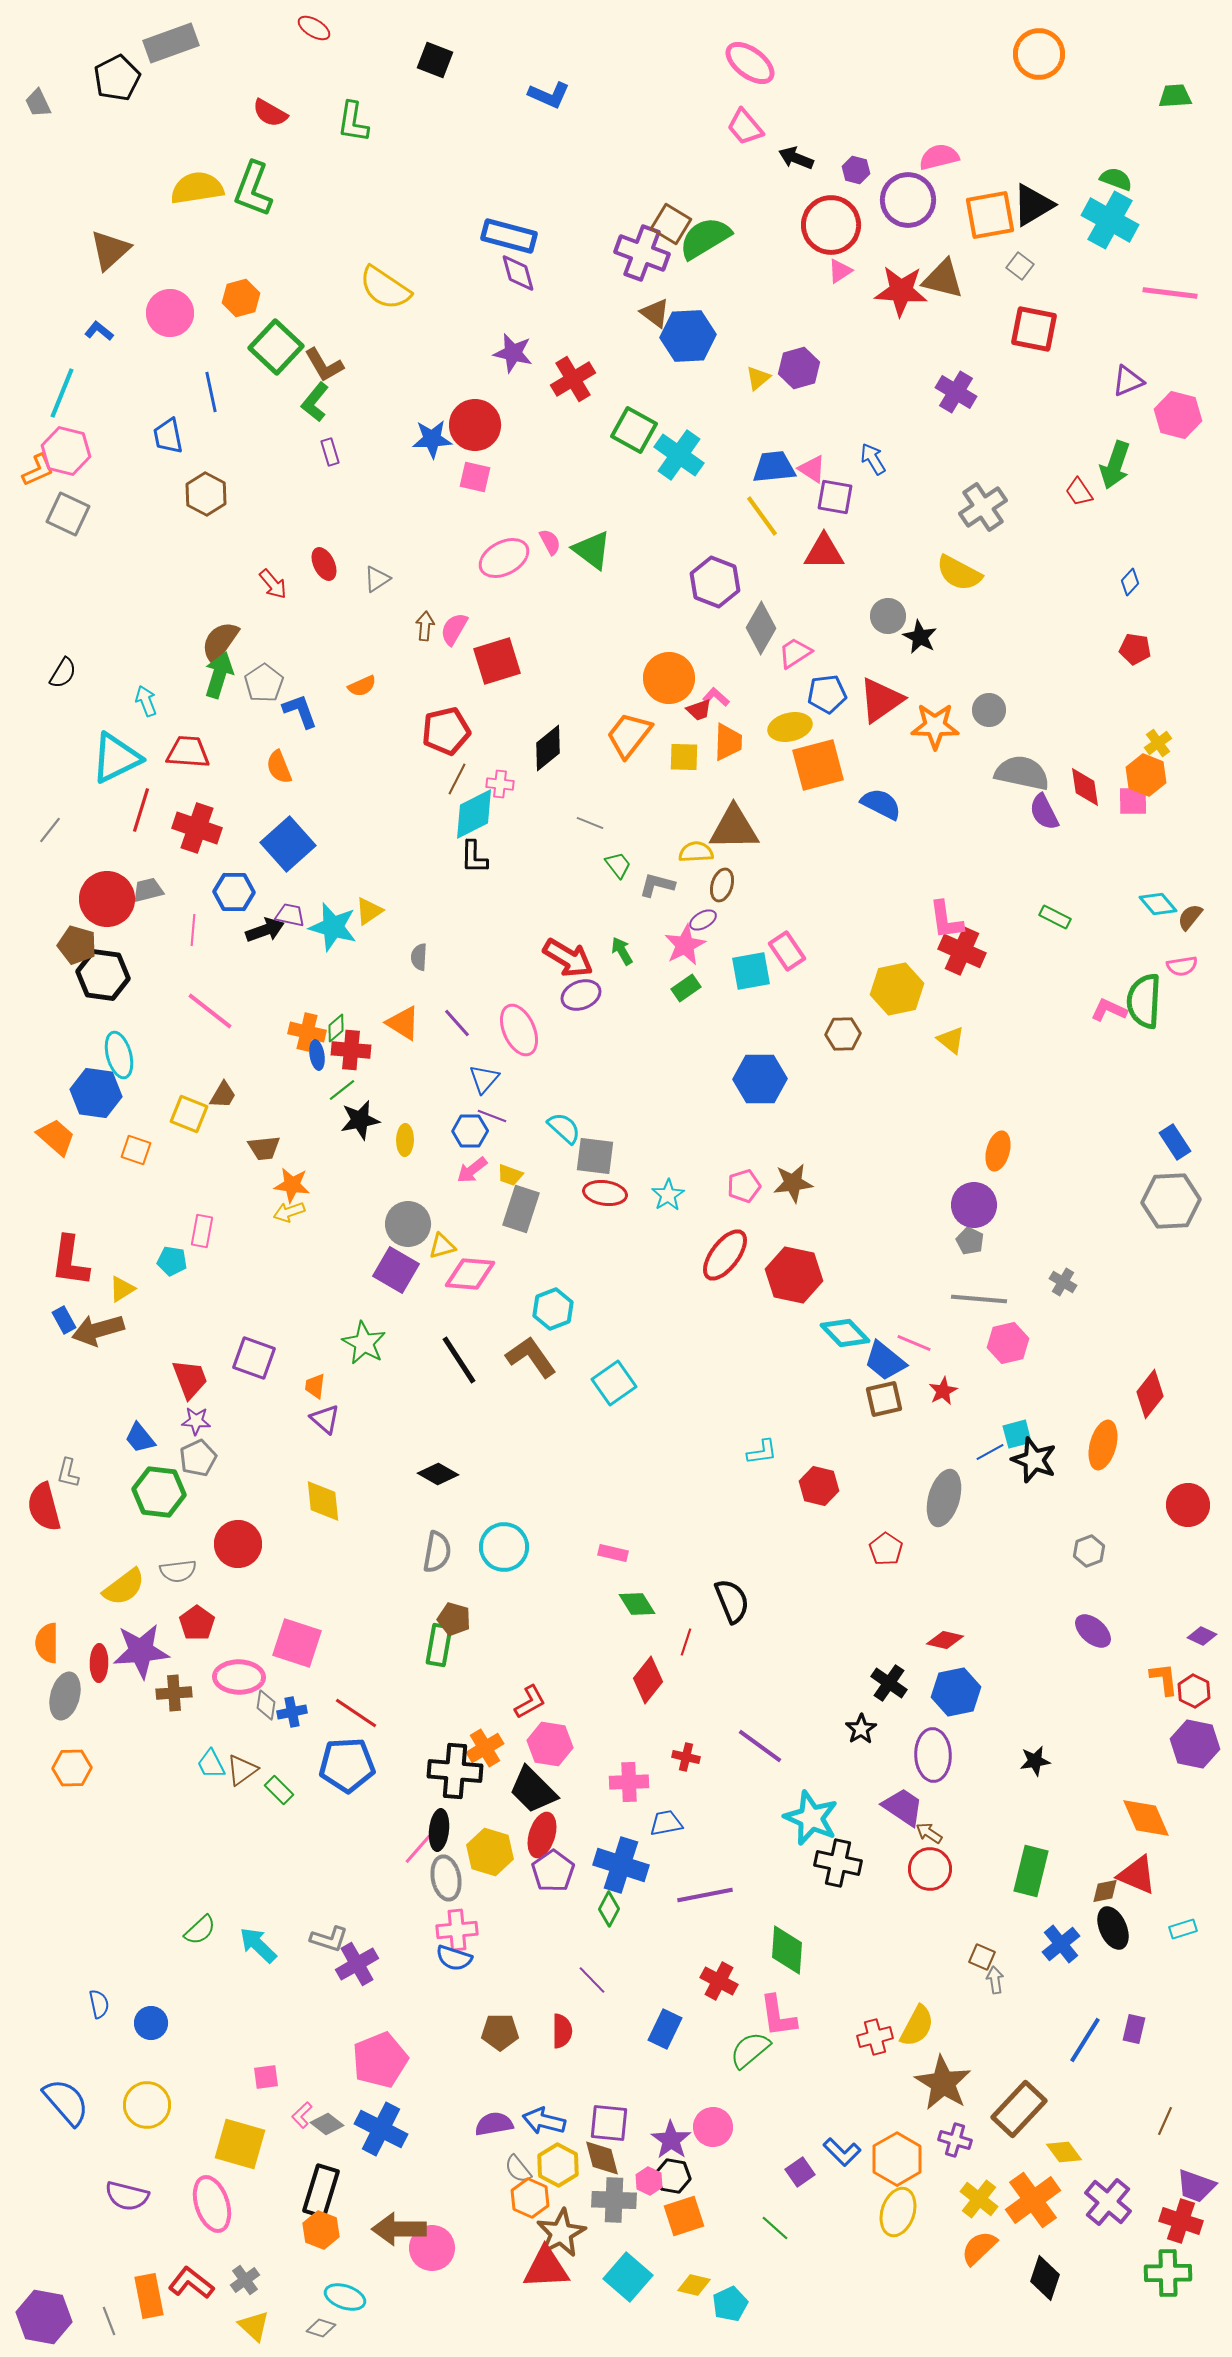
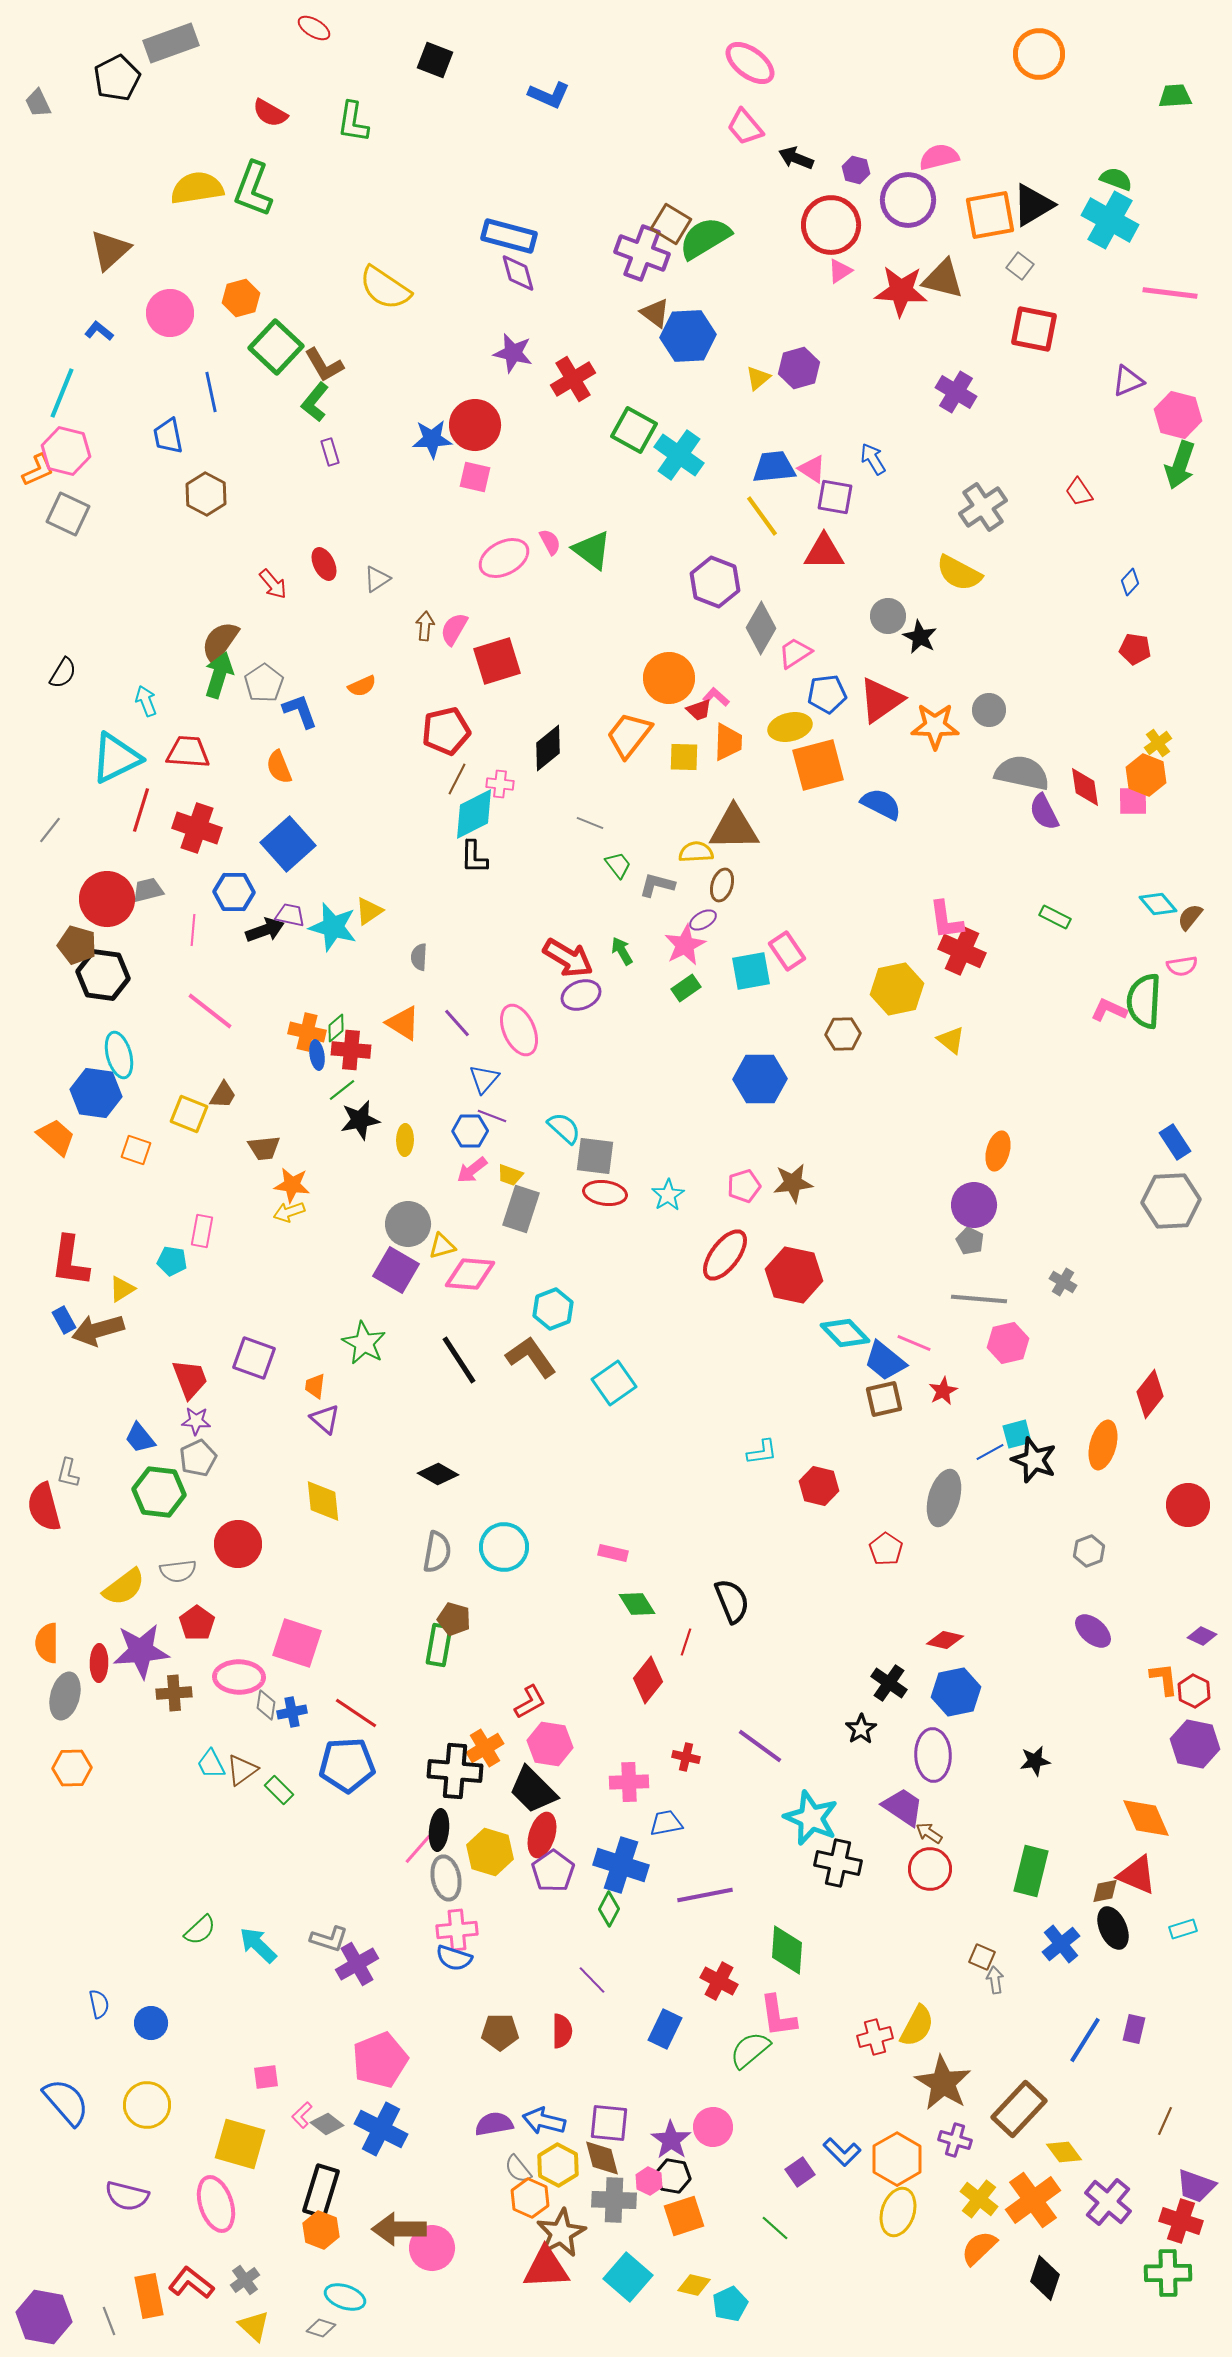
green arrow at (1115, 465): moved 65 px right
pink ellipse at (212, 2204): moved 4 px right
